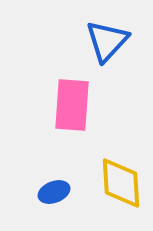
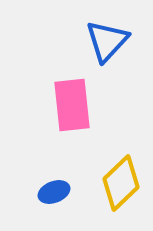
pink rectangle: rotated 10 degrees counterclockwise
yellow diamond: rotated 50 degrees clockwise
